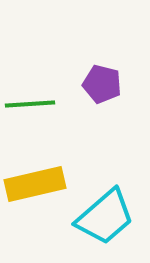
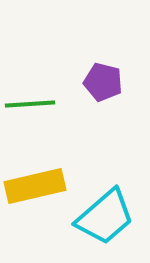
purple pentagon: moved 1 px right, 2 px up
yellow rectangle: moved 2 px down
